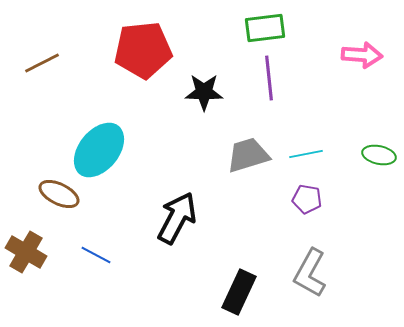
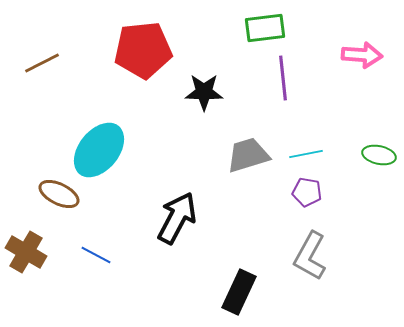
purple line: moved 14 px right
purple pentagon: moved 7 px up
gray L-shape: moved 17 px up
